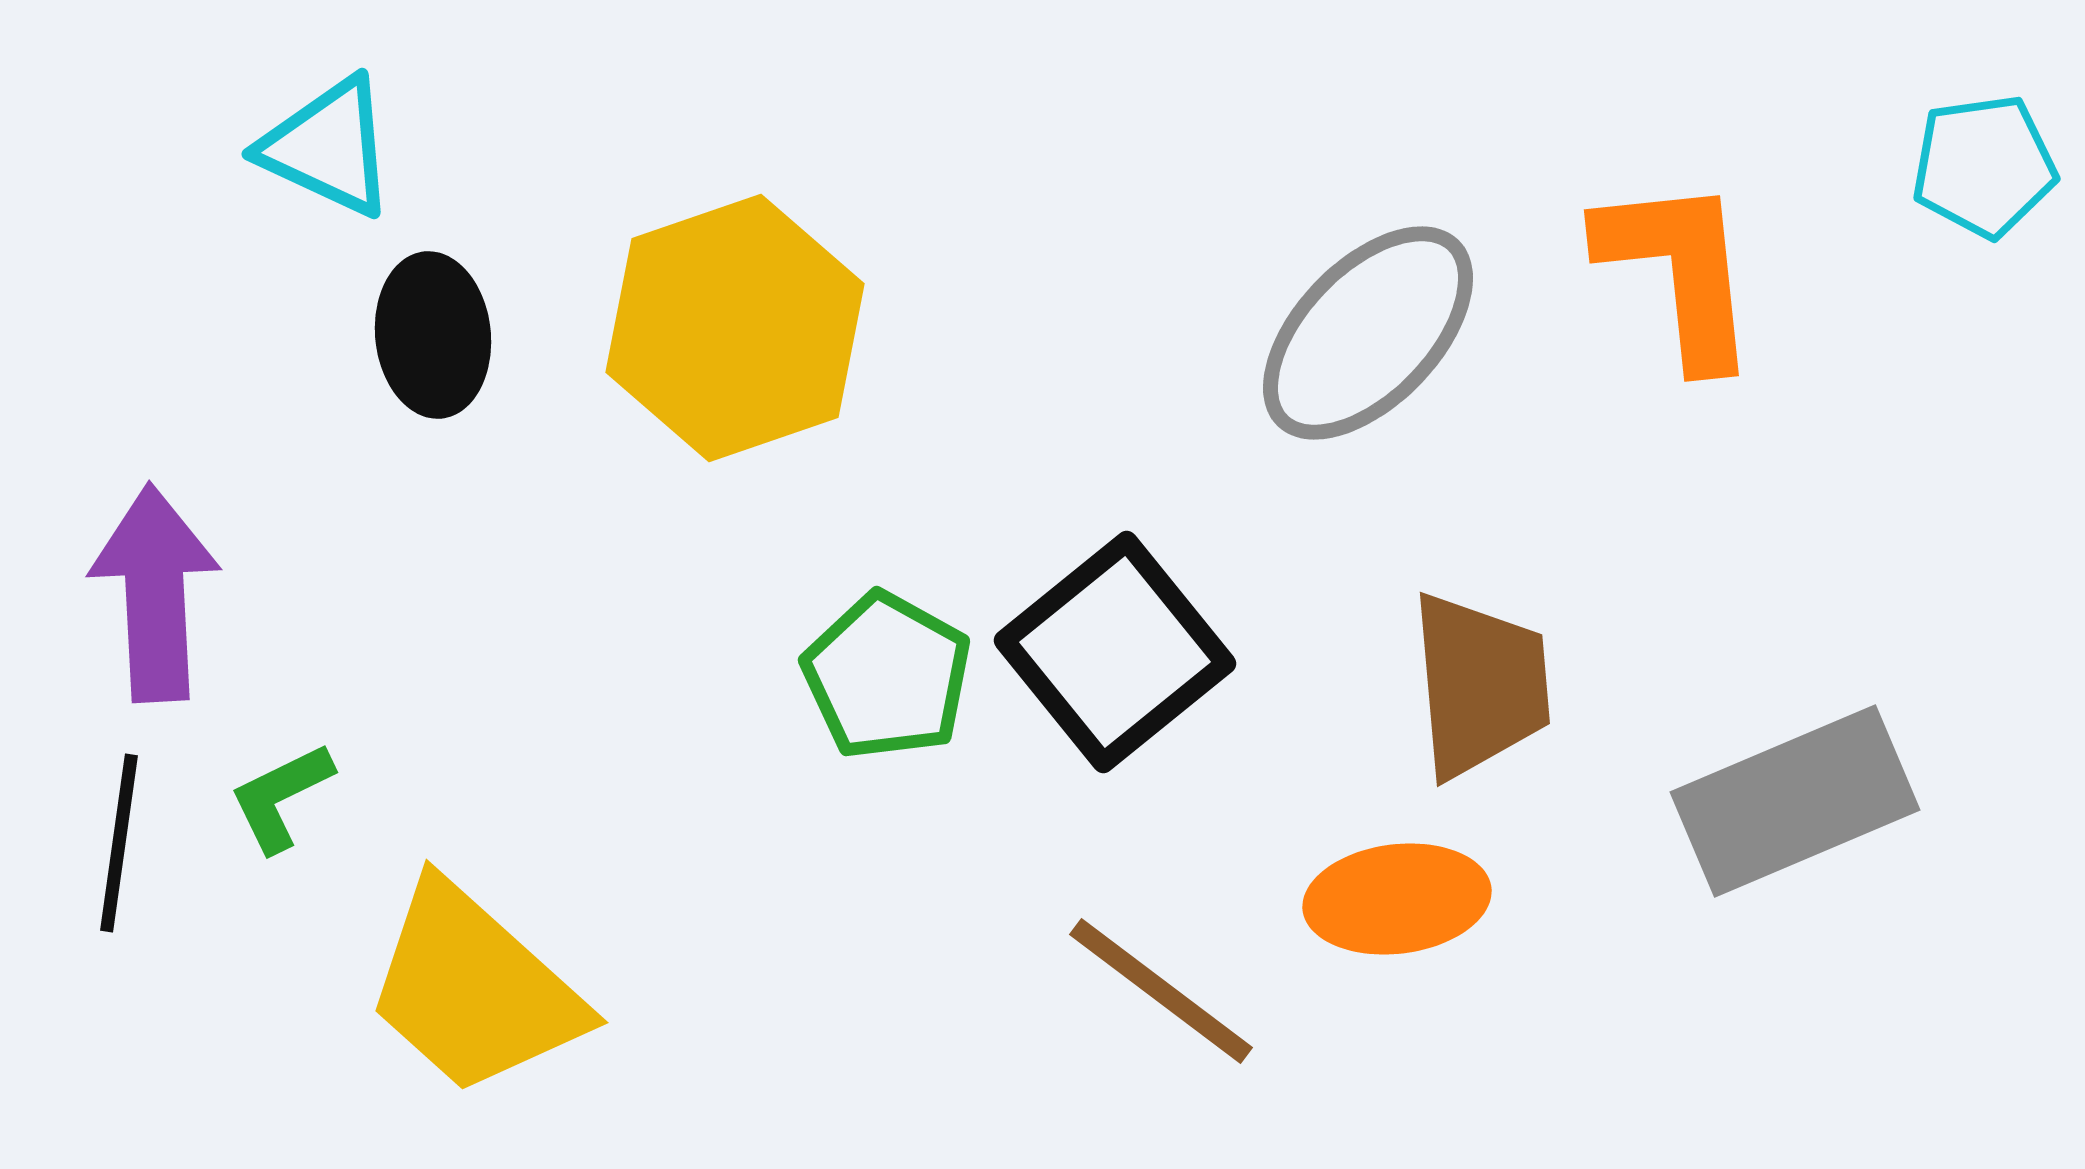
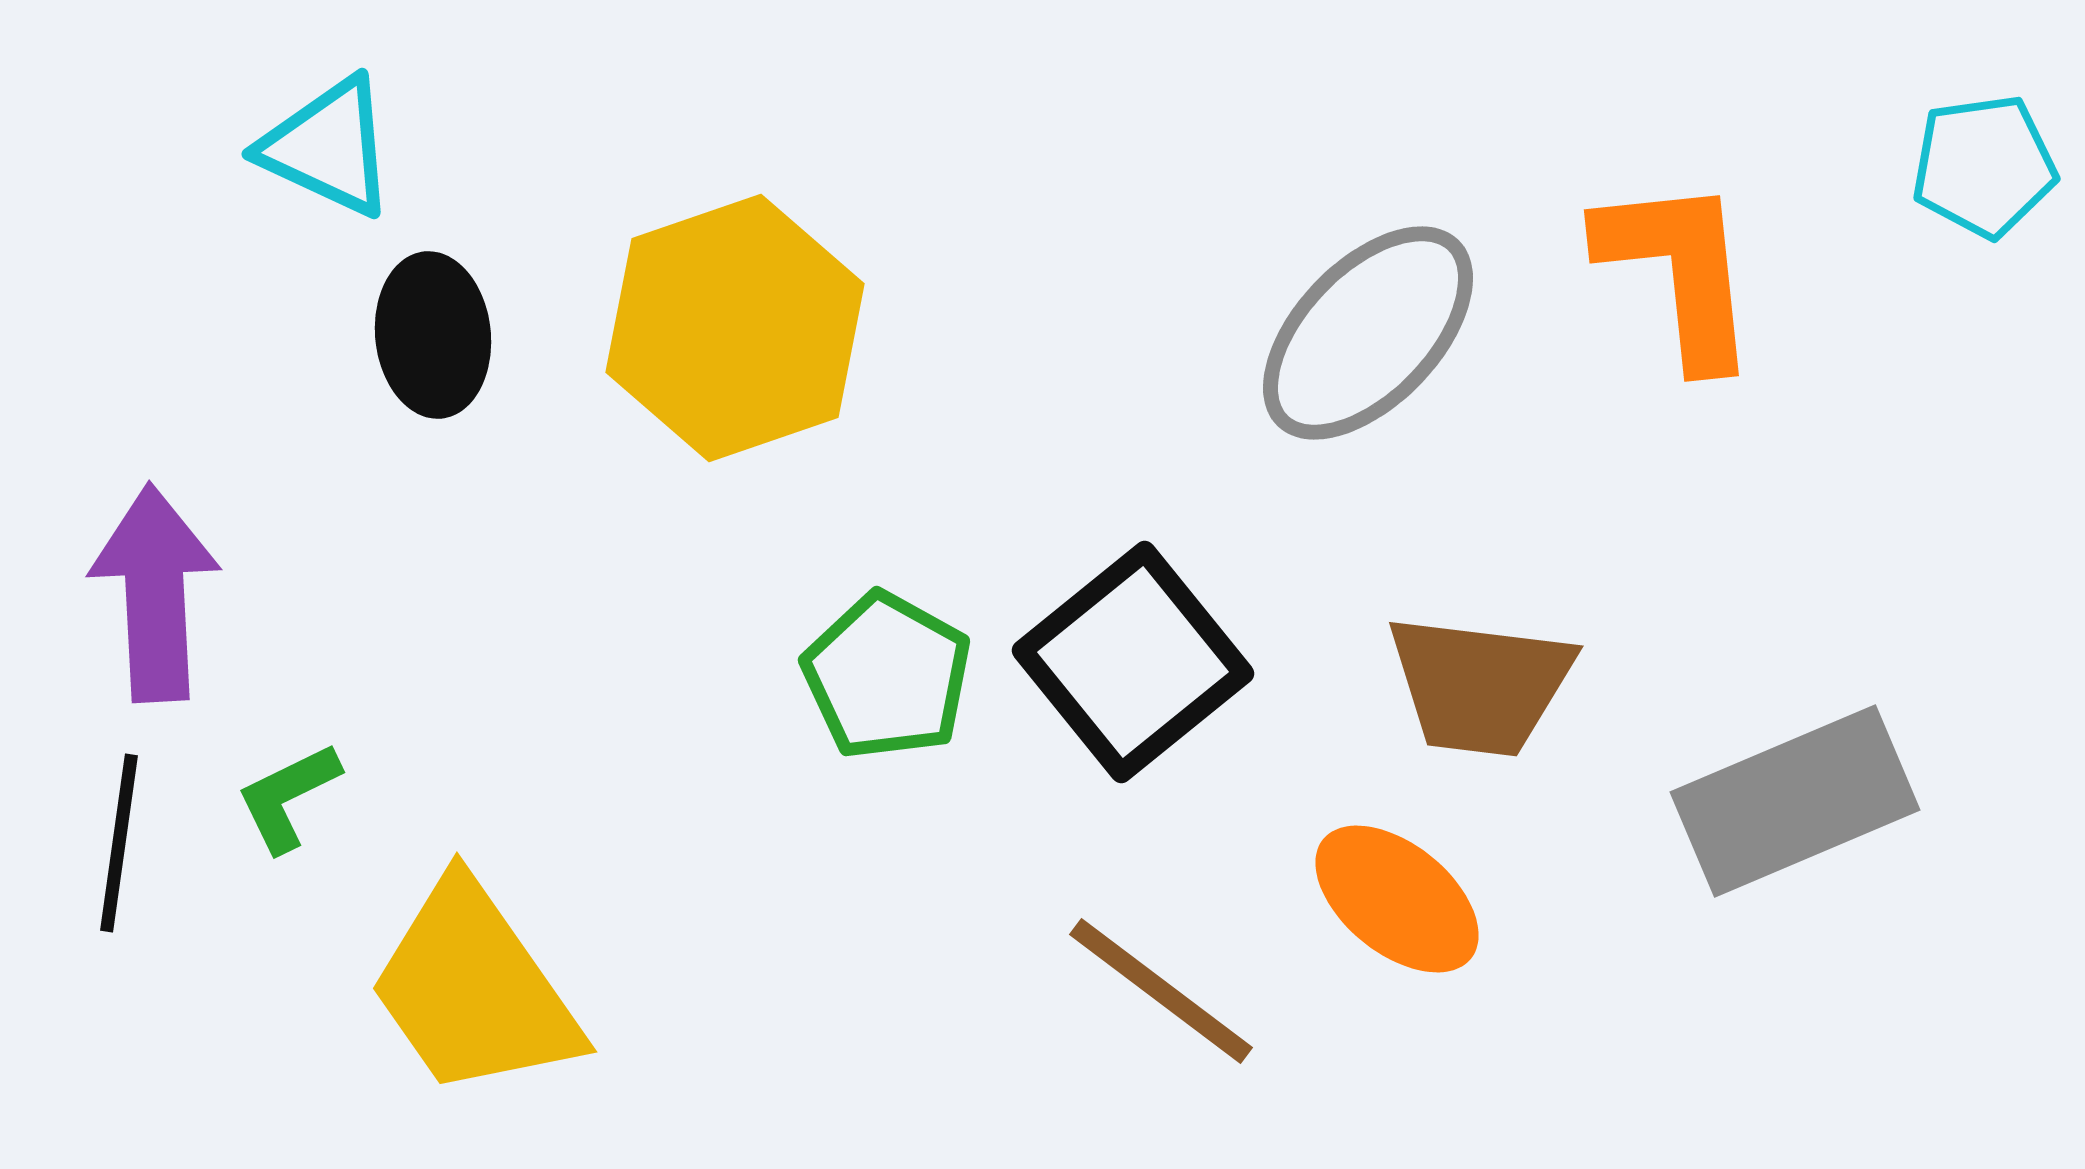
black square: moved 18 px right, 10 px down
brown trapezoid: rotated 102 degrees clockwise
green L-shape: moved 7 px right
orange ellipse: rotated 46 degrees clockwise
yellow trapezoid: rotated 13 degrees clockwise
